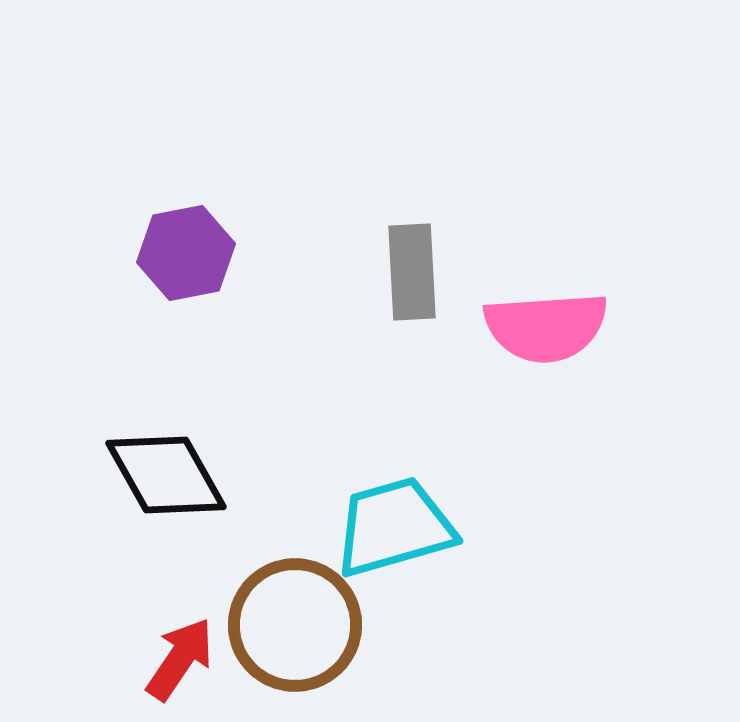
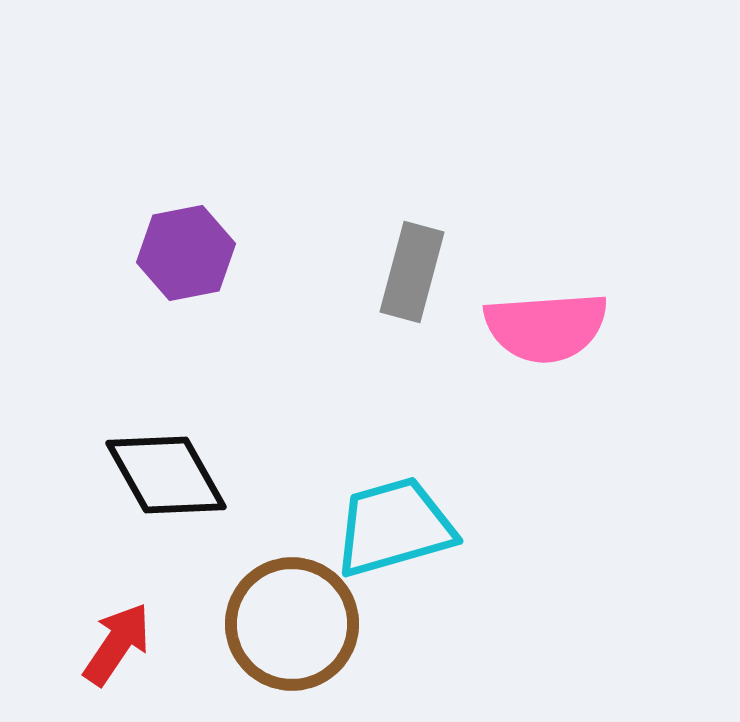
gray rectangle: rotated 18 degrees clockwise
brown circle: moved 3 px left, 1 px up
red arrow: moved 63 px left, 15 px up
